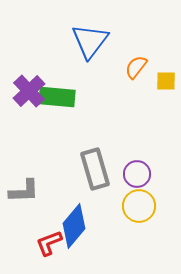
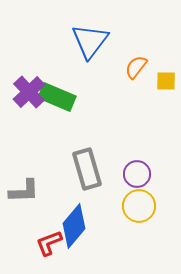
purple cross: moved 1 px down
green rectangle: rotated 18 degrees clockwise
gray rectangle: moved 8 px left
